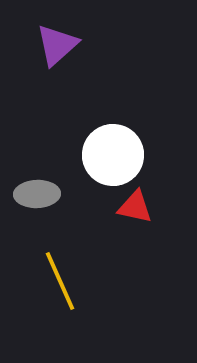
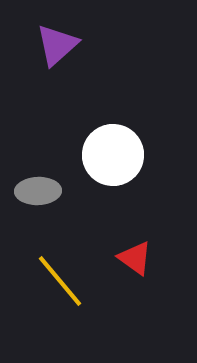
gray ellipse: moved 1 px right, 3 px up
red triangle: moved 51 px down; rotated 24 degrees clockwise
yellow line: rotated 16 degrees counterclockwise
